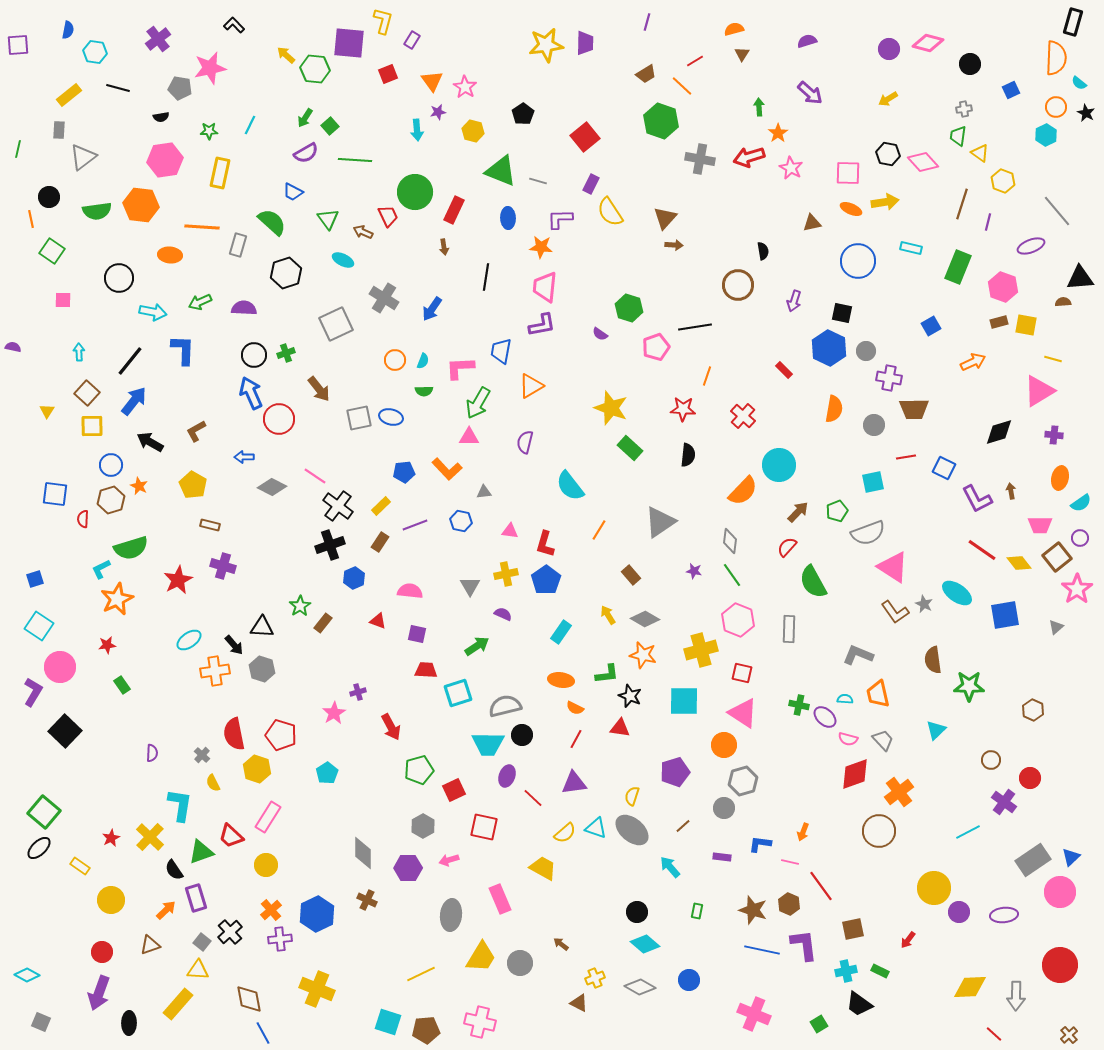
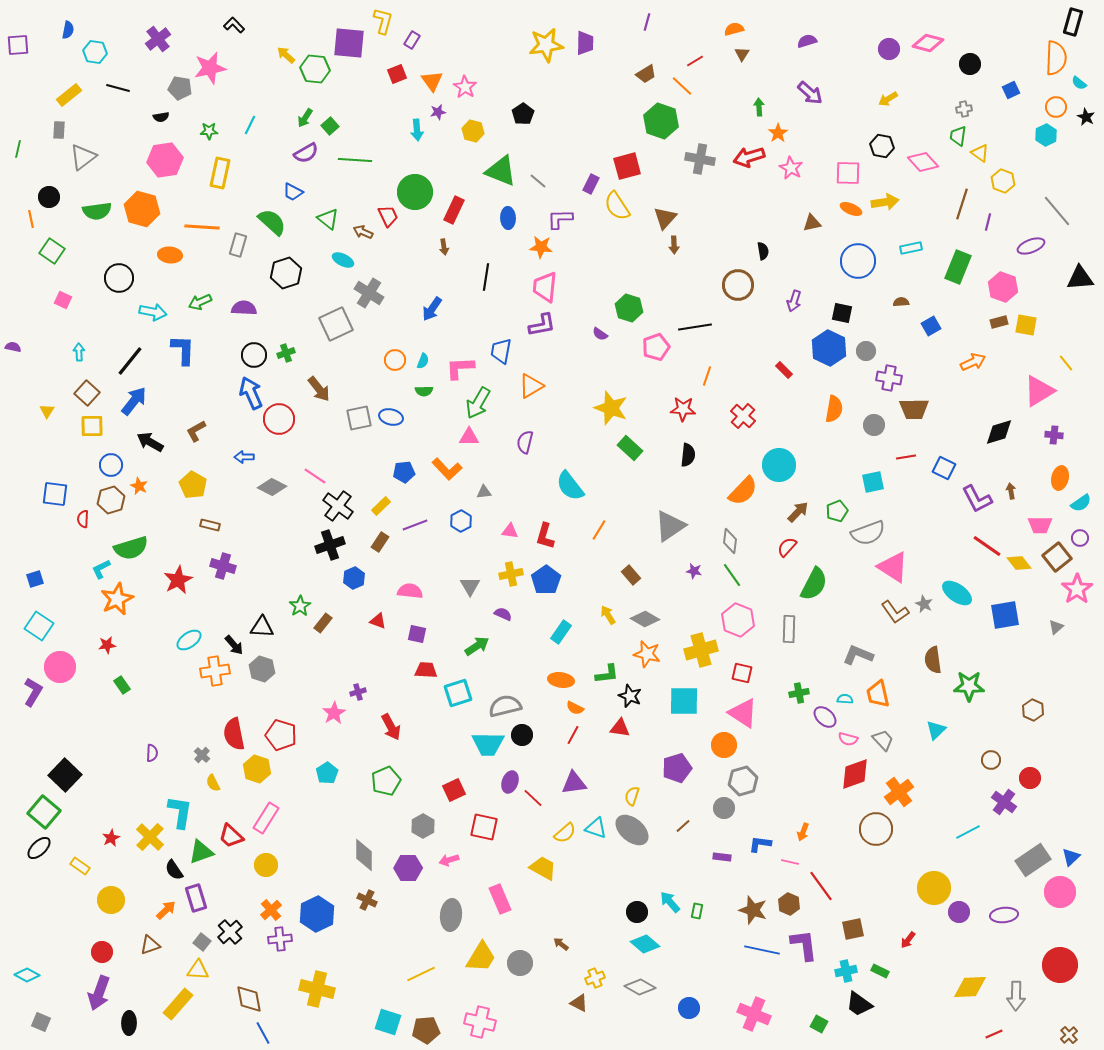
red square at (388, 74): moved 9 px right
black star at (1086, 113): moved 4 px down
red square at (585, 137): moved 42 px right, 29 px down; rotated 24 degrees clockwise
black hexagon at (888, 154): moved 6 px left, 8 px up
gray line at (538, 181): rotated 24 degrees clockwise
orange hexagon at (141, 205): moved 1 px right, 4 px down; rotated 8 degrees clockwise
yellow semicircle at (610, 212): moved 7 px right, 6 px up
green triangle at (328, 219): rotated 15 degrees counterclockwise
brown arrow at (674, 245): rotated 84 degrees clockwise
cyan rectangle at (911, 248): rotated 25 degrees counterclockwise
gray cross at (384, 298): moved 15 px left, 5 px up
pink square at (63, 300): rotated 24 degrees clockwise
brown semicircle at (1063, 302): moved 162 px left
yellow line at (1053, 359): moved 13 px right, 4 px down; rotated 36 degrees clockwise
blue hexagon at (461, 521): rotated 20 degrees clockwise
gray triangle at (660, 522): moved 10 px right, 4 px down
red L-shape at (545, 544): moved 8 px up
red line at (982, 550): moved 5 px right, 4 px up
yellow cross at (506, 574): moved 5 px right
green semicircle at (813, 582): moved 1 px right, 2 px down; rotated 124 degrees counterclockwise
orange star at (643, 655): moved 4 px right, 1 px up
green cross at (799, 705): moved 12 px up; rotated 24 degrees counterclockwise
black square at (65, 731): moved 44 px down
red line at (576, 739): moved 3 px left, 4 px up
green pentagon at (419, 770): moved 33 px left, 11 px down; rotated 8 degrees counterclockwise
purple pentagon at (675, 772): moved 2 px right, 4 px up
purple ellipse at (507, 776): moved 3 px right, 6 px down
cyan L-shape at (180, 805): moved 7 px down
pink rectangle at (268, 817): moved 2 px left, 1 px down
brown circle at (879, 831): moved 3 px left, 2 px up
gray diamond at (363, 853): moved 1 px right, 2 px down
cyan arrow at (670, 867): moved 35 px down
blue circle at (689, 980): moved 28 px down
yellow cross at (317, 989): rotated 8 degrees counterclockwise
green square at (819, 1024): rotated 30 degrees counterclockwise
red line at (994, 1034): rotated 66 degrees counterclockwise
